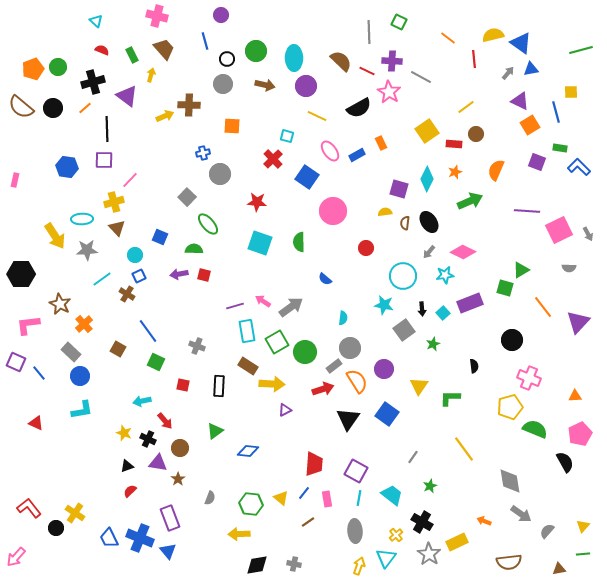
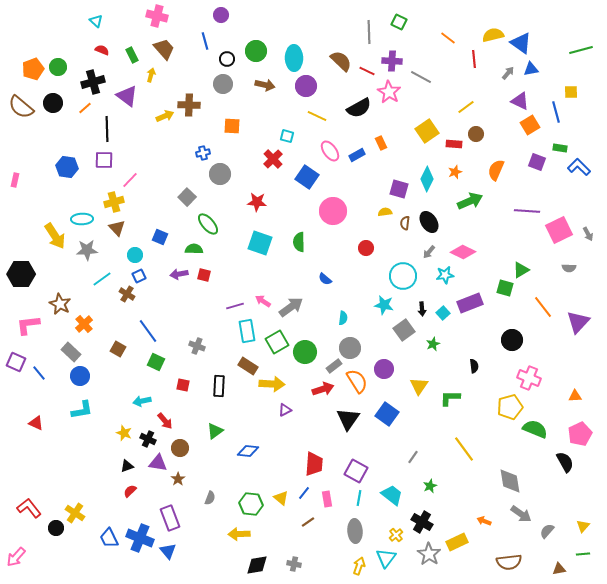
black circle at (53, 108): moved 5 px up
